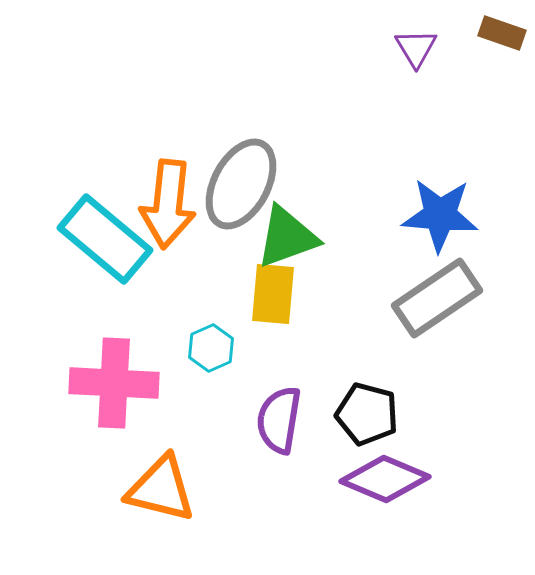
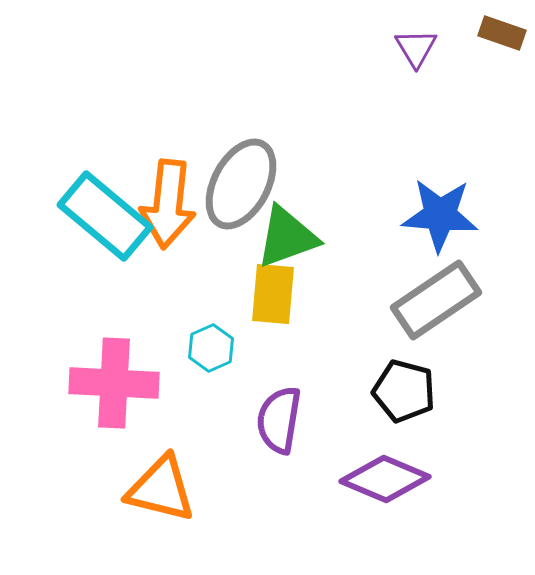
cyan rectangle: moved 23 px up
gray rectangle: moved 1 px left, 2 px down
black pentagon: moved 37 px right, 23 px up
